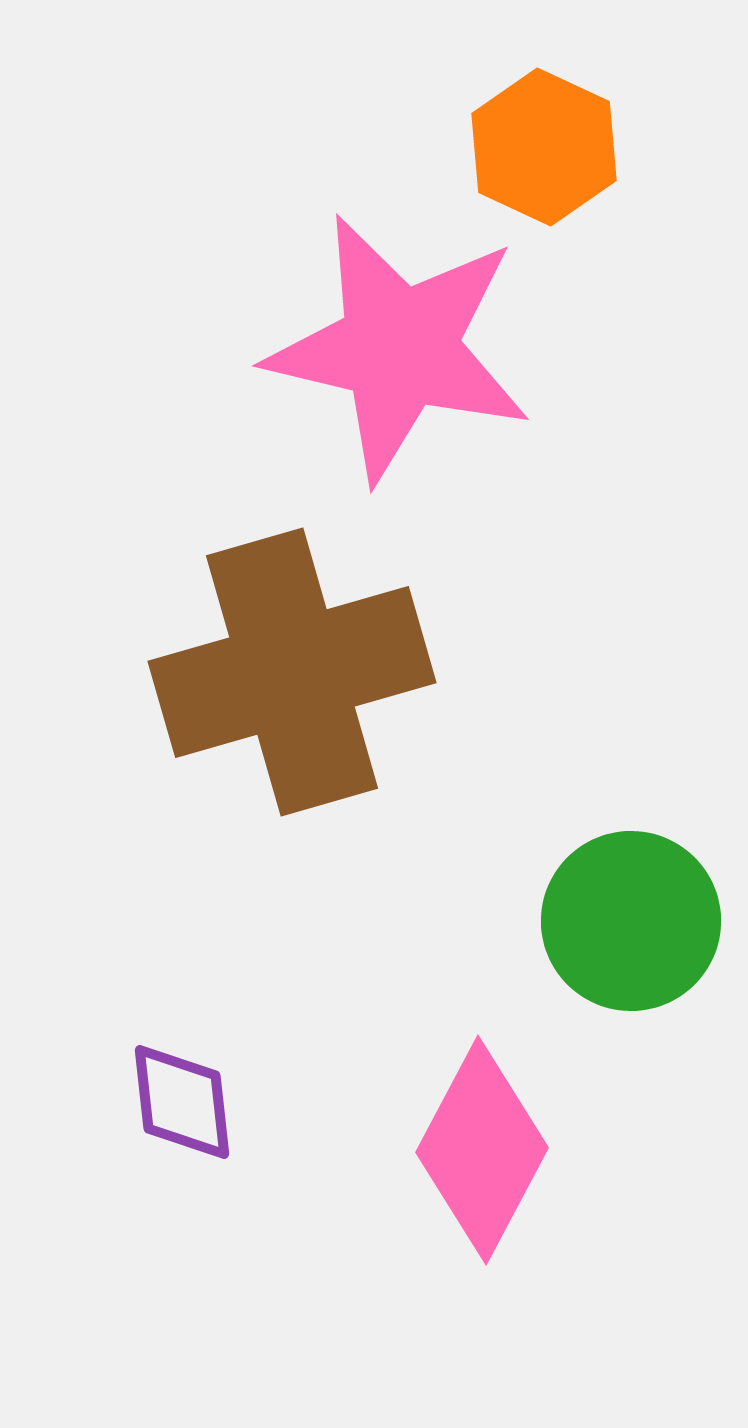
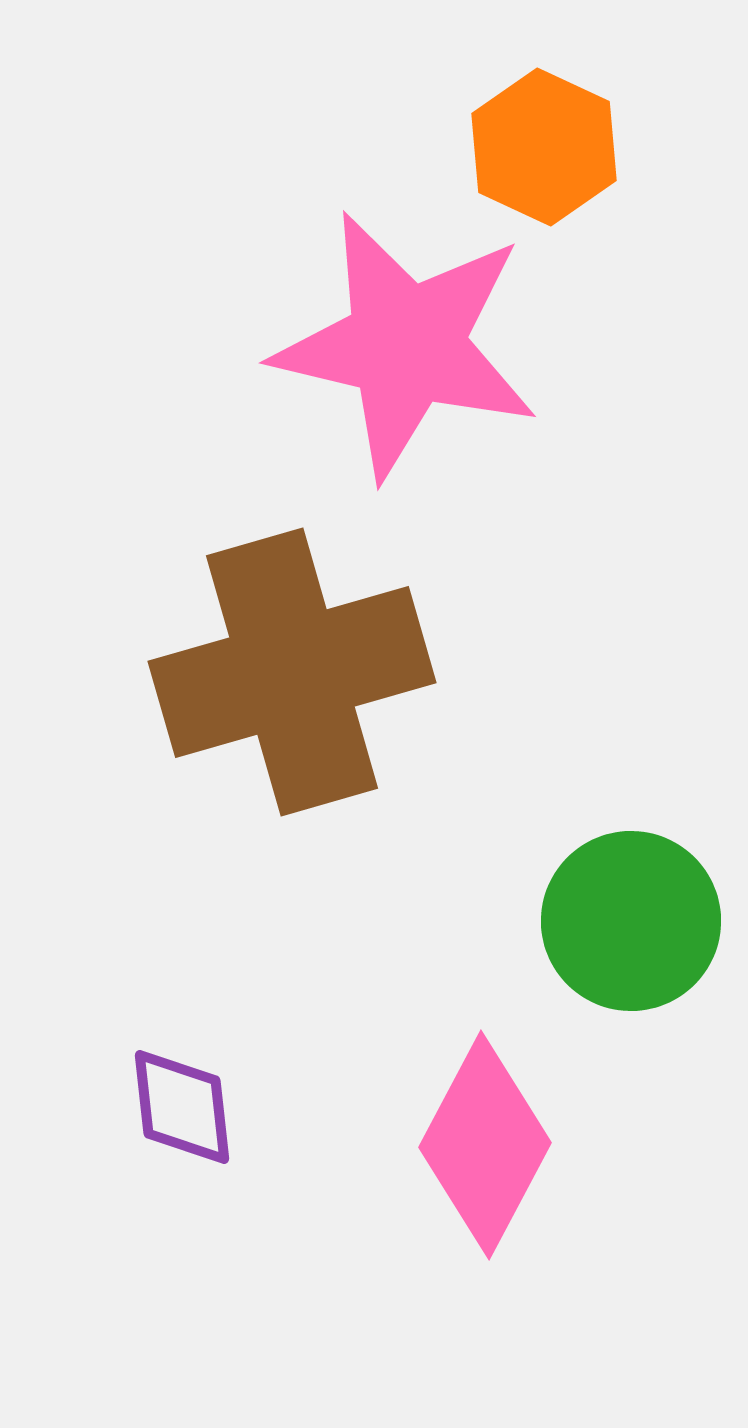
pink star: moved 7 px right, 3 px up
purple diamond: moved 5 px down
pink diamond: moved 3 px right, 5 px up
